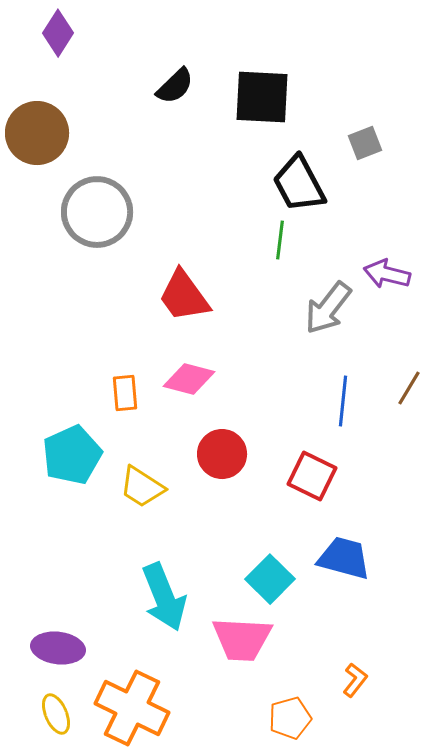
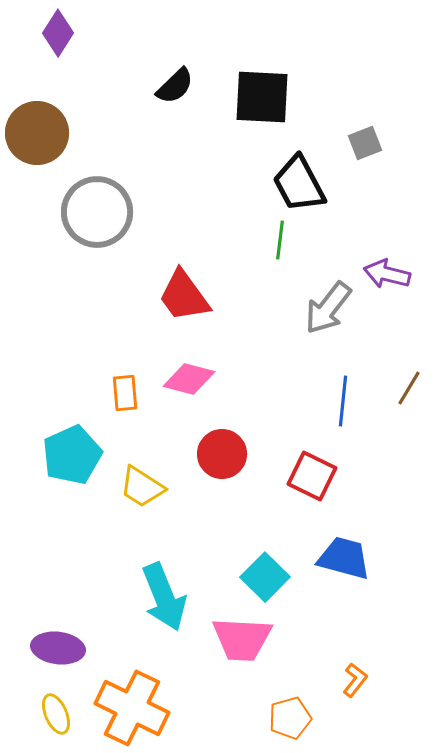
cyan square: moved 5 px left, 2 px up
